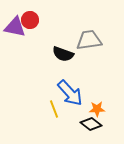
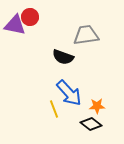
red circle: moved 3 px up
purple triangle: moved 2 px up
gray trapezoid: moved 3 px left, 5 px up
black semicircle: moved 3 px down
blue arrow: moved 1 px left
orange star: moved 3 px up
